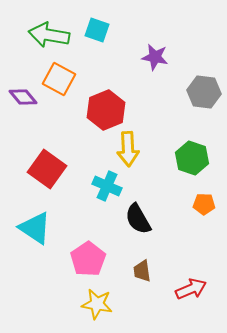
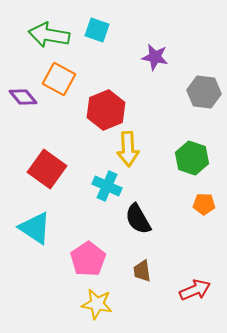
red arrow: moved 4 px right, 1 px down
